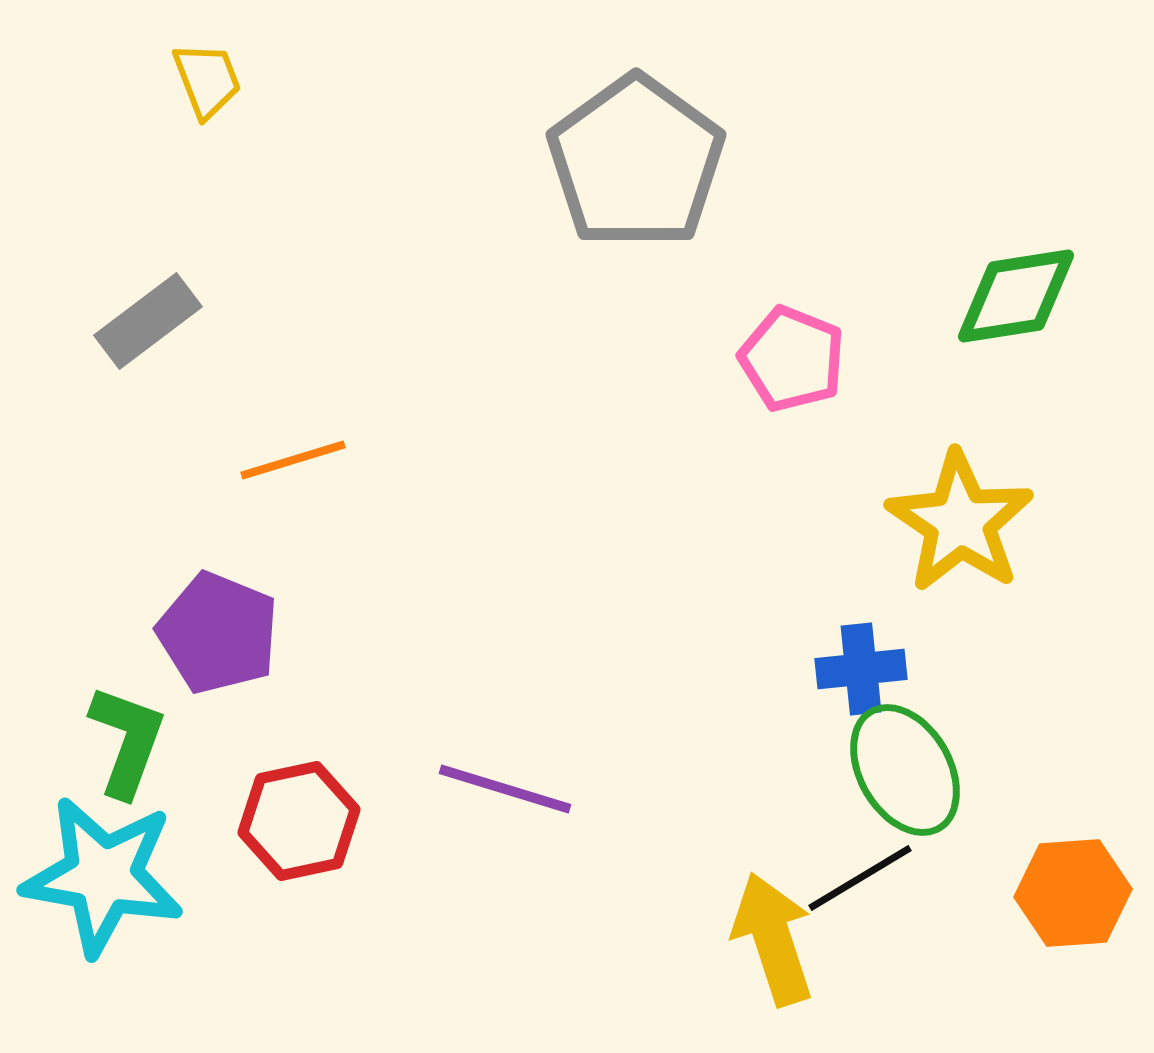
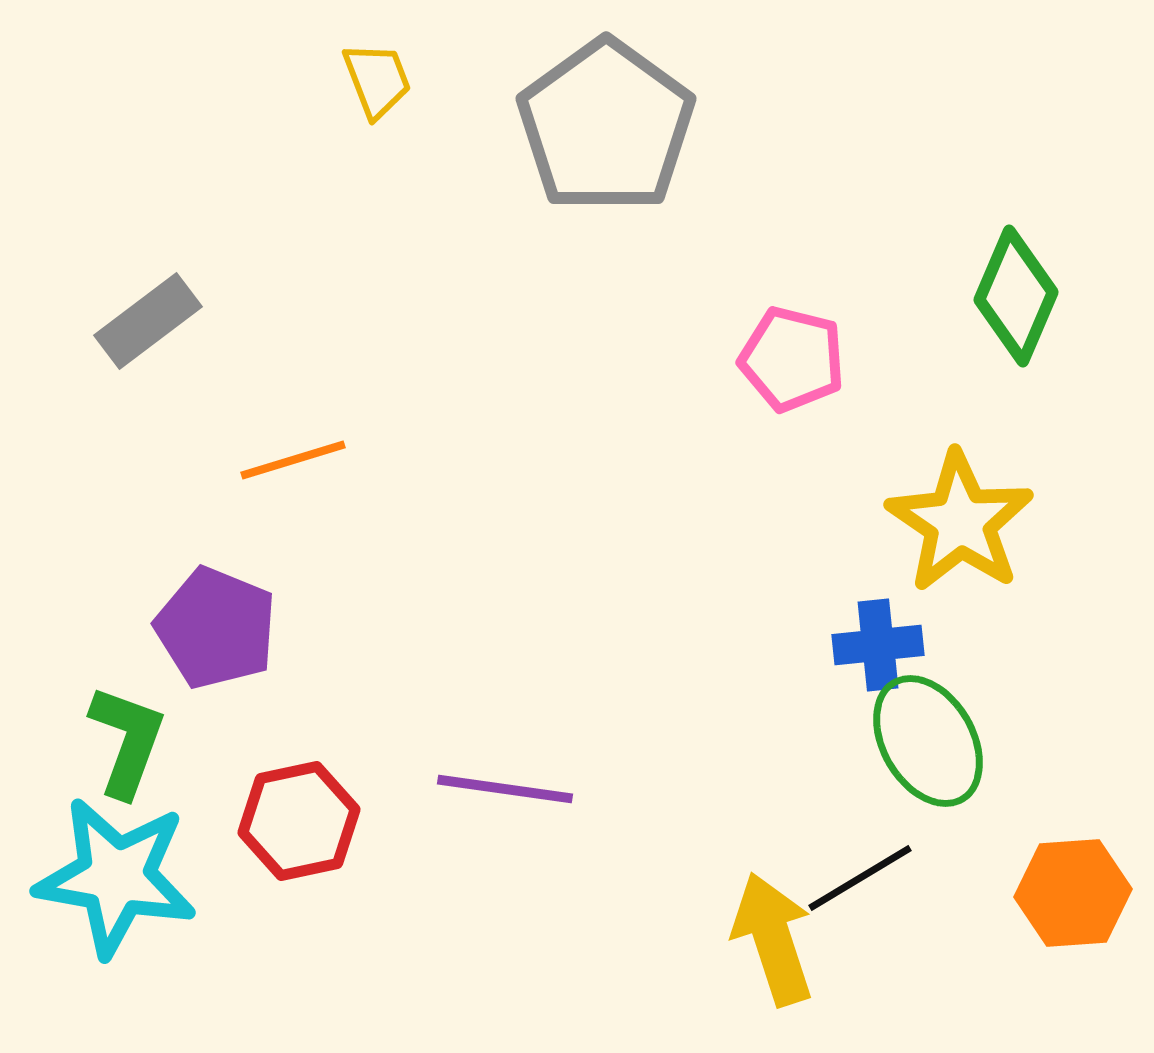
yellow trapezoid: moved 170 px right
gray pentagon: moved 30 px left, 36 px up
green diamond: rotated 58 degrees counterclockwise
pink pentagon: rotated 8 degrees counterclockwise
purple pentagon: moved 2 px left, 5 px up
blue cross: moved 17 px right, 24 px up
green ellipse: moved 23 px right, 29 px up
purple line: rotated 9 degrees counterclockwise
cyan star: moved 13 px right, 1 px down
